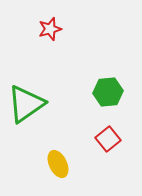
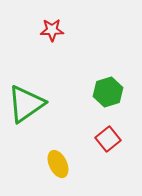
red star: moved 2 px right, 1 px down; rotated 15 degrees clockwise
green hexagon: rotated 12 degrees counterclockwise
